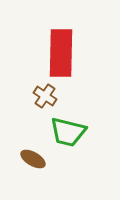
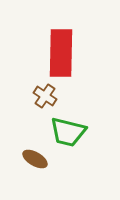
brown ellipse: moved 2 px right
